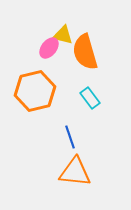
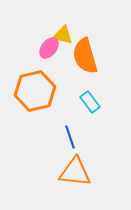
orange semicircle: moved 4 px down
cyan rectangle: moved 4 px down
